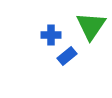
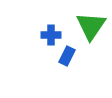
blue rectangle: rotated 24 degrees counterclockwise
